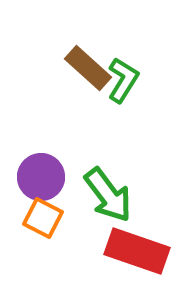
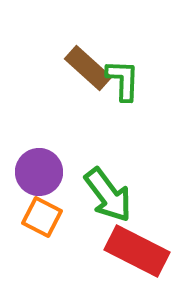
green L-shape: rotated 30 degrees counterclockwise
purple circle: moved 2 px left, 5 px up
orange square: moved 1 px left, 1 px up
red rectangle: rotated 8 degrees clockwise
